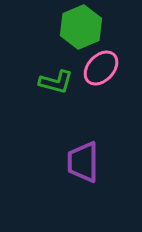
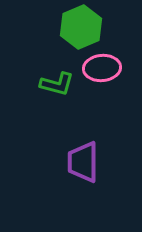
pink ellipse: moved 1 px right; rotated 42 degrees clockwise
green L-shape: moved 1 px right, 2 px down
